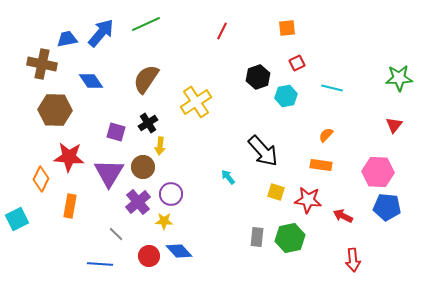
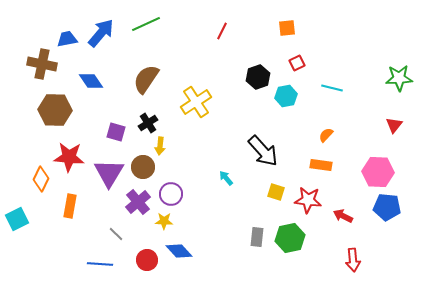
cyan arrow at (228, 177): moved 2 px left, 1 px down
red circle at (149, 256): moved 2 px left, 4 px down
